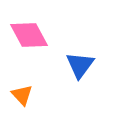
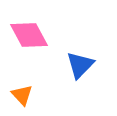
blue triangle: rotated 8 degrees clockwise
